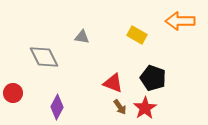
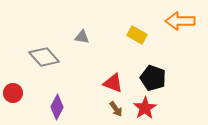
gray diamond: rotated 16 degrees counterclockwise
brown arrow: moved 4 px left, 2 px down
